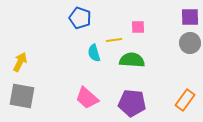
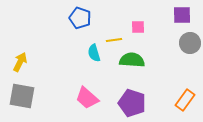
purple square: moved 8 px left, 2 px up
purple pentagon: rotated 12 degrees clockwise
